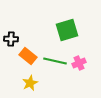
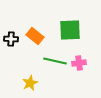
green square: moved 3 px right; rotated 15 degrees clockwise
orange rectangle: moved 7 px right, 20 px up
pink cross: rotated 16 degrees clockwise
